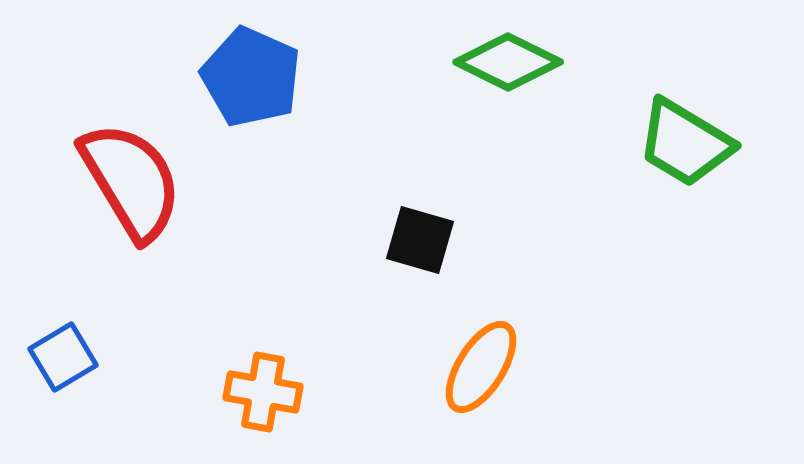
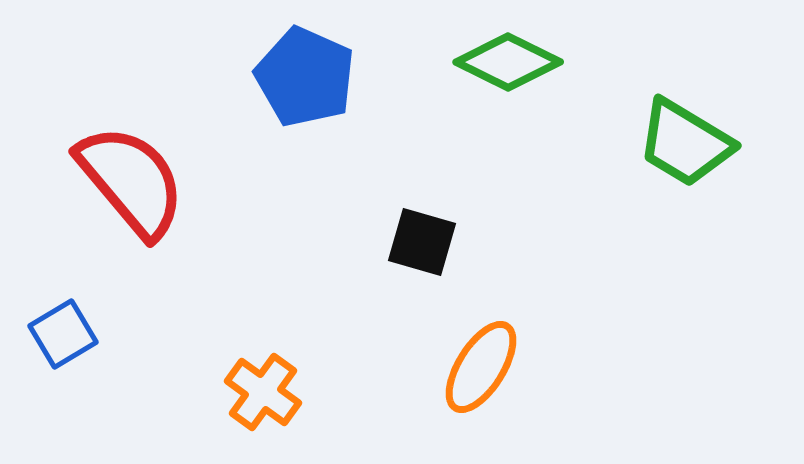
blue pentagon: moved 54 px right
red semicircle: rotated 9 degrees counterclockwise
black square: moved 2 px right, 2 px down
blue square: moved 23 px up
orange cross: rotated 26 degrees clockwise
